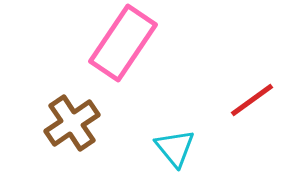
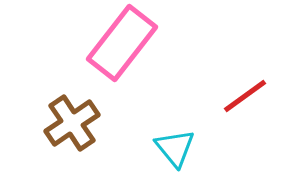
pink rectangle: moved 1 px left; rotated 4 degrees clockwise
red line: moved 7 px left, 4 px up
